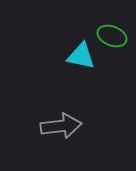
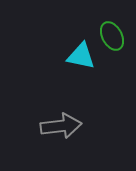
green ellipse: rotated 40 degrees clockwise
